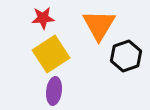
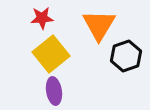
red star: moved 1 px left
yellow square: rotated 6 degrees counterclockwise
purple ellipse: rotated 16 degrees counterclockwise
